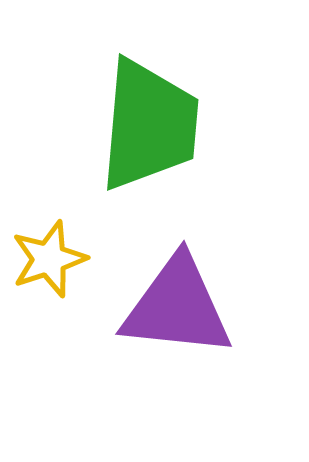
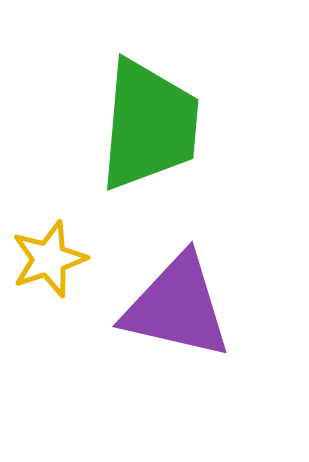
purple triangle: rotated 7 degrees clockwise
